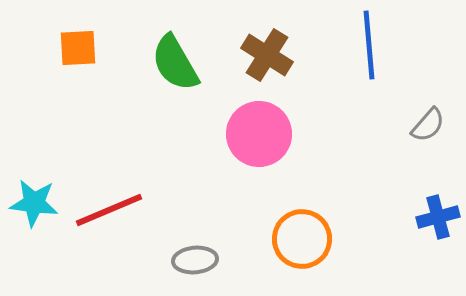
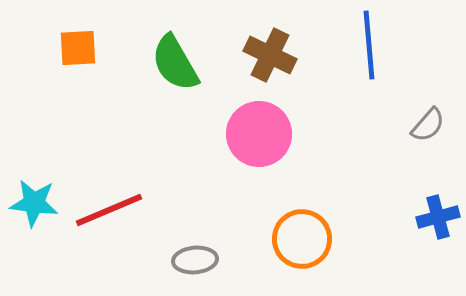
brown cross: moved 3 px right; rotated 6 degrees counterclockwise
